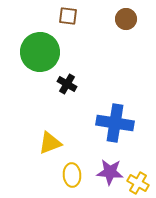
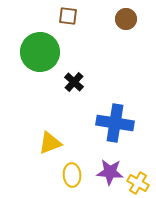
black cross: moved 7 px right, 2 px up; rotated 12 degrees clockwise
